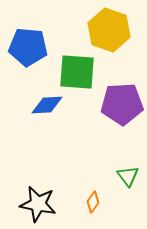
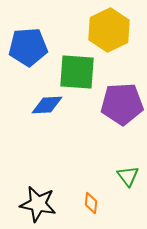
yellow hexagon: rotated 15 degrees clockwise
blue pentagon: rotated 9 degrees counterclockwise
orange diamond: moved 2 px left, 1 px down; rotated 30 degrees counterclockwise
